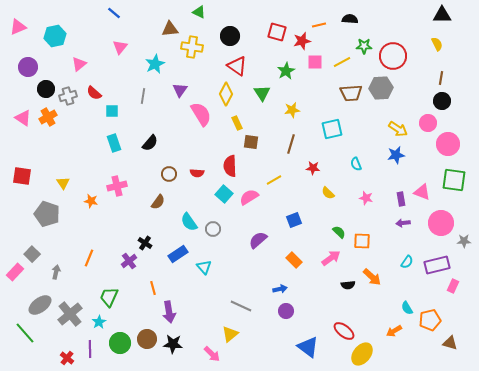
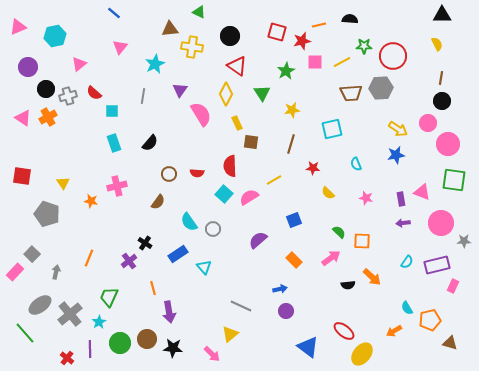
black star at (173, 344): moved 4 px down
